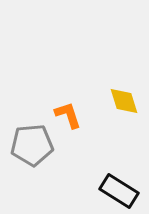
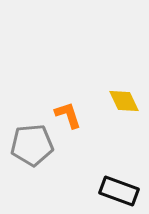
yellow diamond: rotated 8 degrees counterclockwise
black rectangle: rotated 12 degrees counterclockwise
